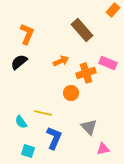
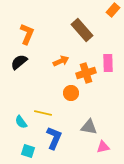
pink rectangle: rotated 66 degrees clockwise
gray triangle: rotated 36 degrees counterclockwise
pink triangle: moved 2 px up
